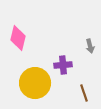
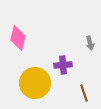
gray arrow: moved 3 px up
